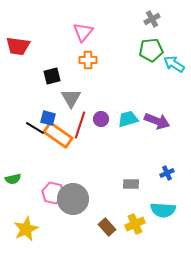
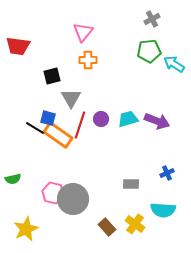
green pentagon: moved 2 px left, 1 px down
yellow cross: rotated 30 degrees counterclockwise
